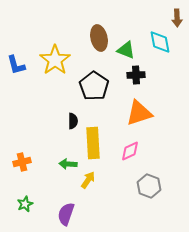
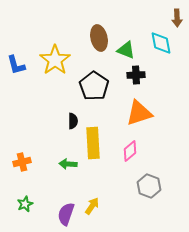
cyan diamond: moved 1 px right, 1 px down
pink diamond: rotated 15 degrees counterclockwise
yellow arrow: moved 4 px right, 26 px down
